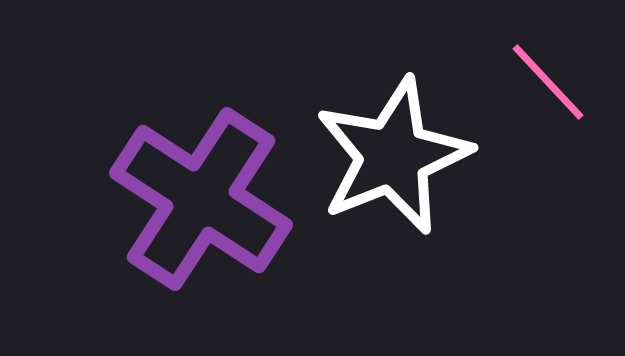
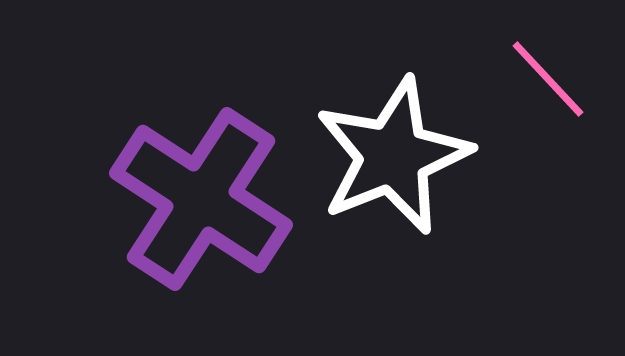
pink line: moved 3 px up
